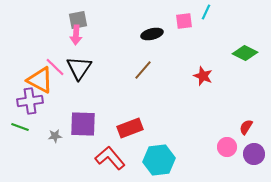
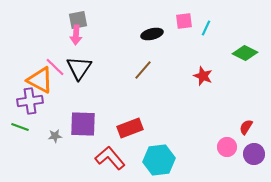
cyan line: moved 16 px down
